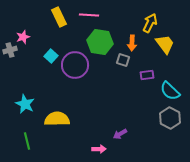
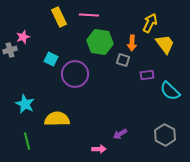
cyan square: moved 3 px down; rotated 16 degrees counterclockwise
purple circle: moved 9 px down
gray hexagon: moved 5 px left, 17 px down
